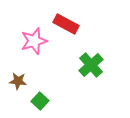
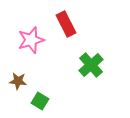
red rectangle: rotated 35 degrees clockwise
pink star: moved 3 px left, 1 px up
green square: rotated 12 degrees counterclockwise
